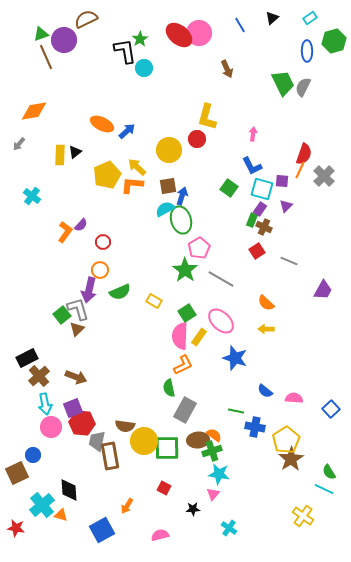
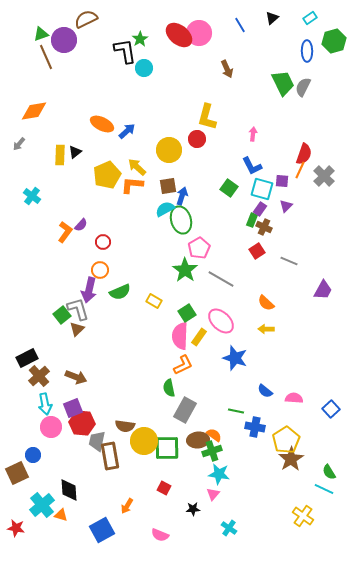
pink semicircle at (160, 535): rotated 144 degrees counterclockwise
